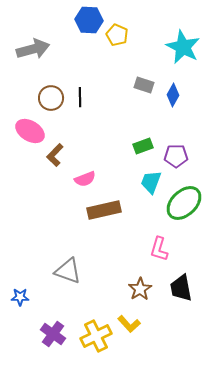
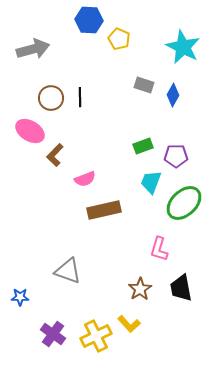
yellow pentagon: moved 2 px right, 4 px down
